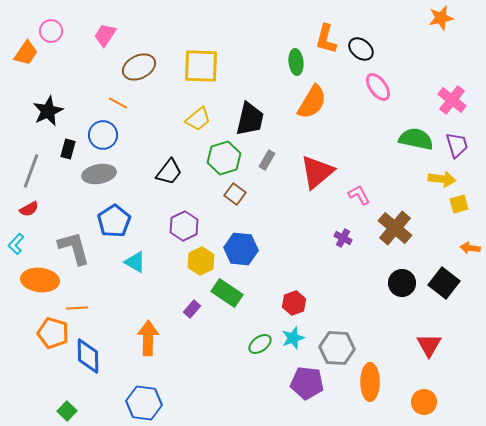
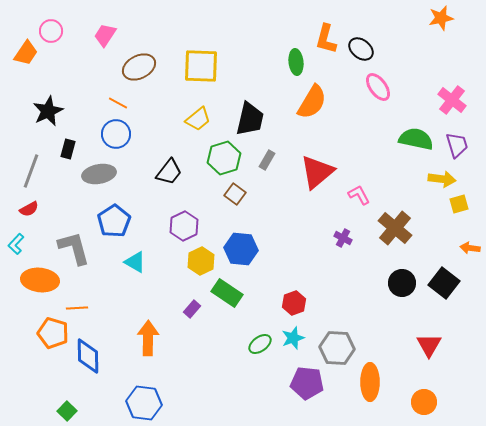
blue circle at (103, 135): moved 13 px right, 1 px up
